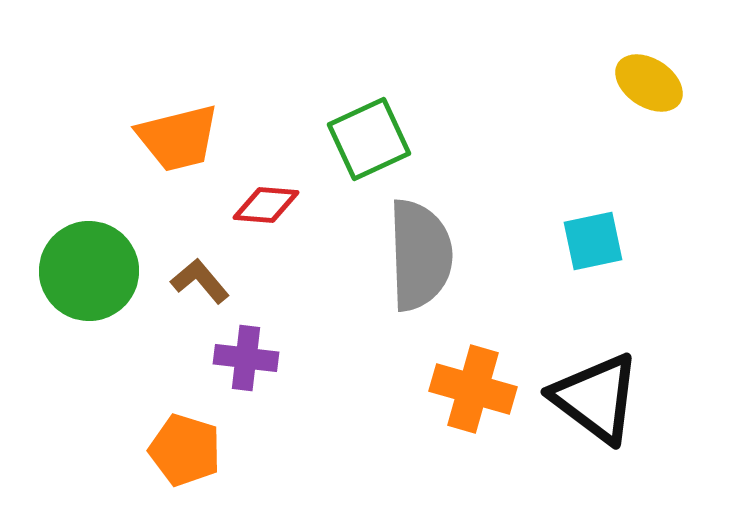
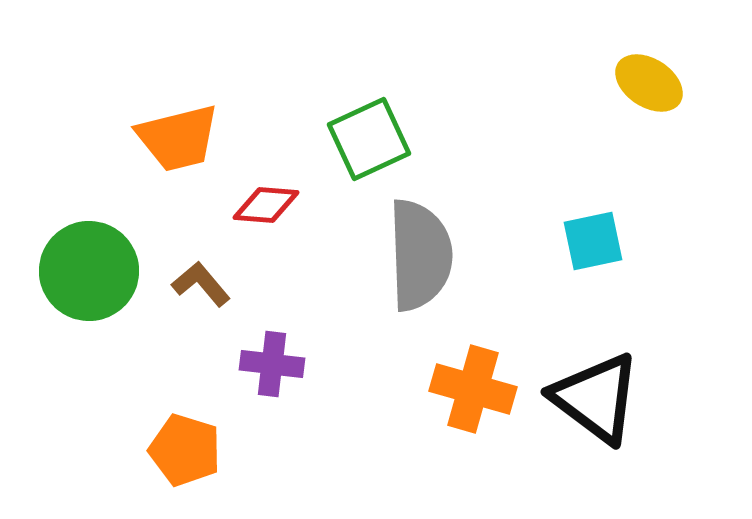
brown L-shape: moved 1 px right, 3 px down
purple cross: moved 26 px right, 6 px down
